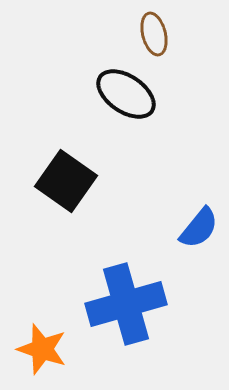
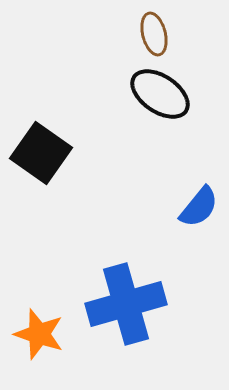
black ellipse: moved 34 px right
black square: moved 25 px left, 28 px up
blue semicircle: moved 21 px up
orange star: moved 3 px left, 15 px up
